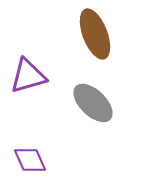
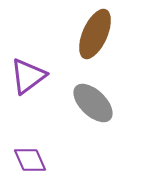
brown ellipse: rotated 45 degrees clockwise
purple triangle: rotated 21 degrees counterclockwise
